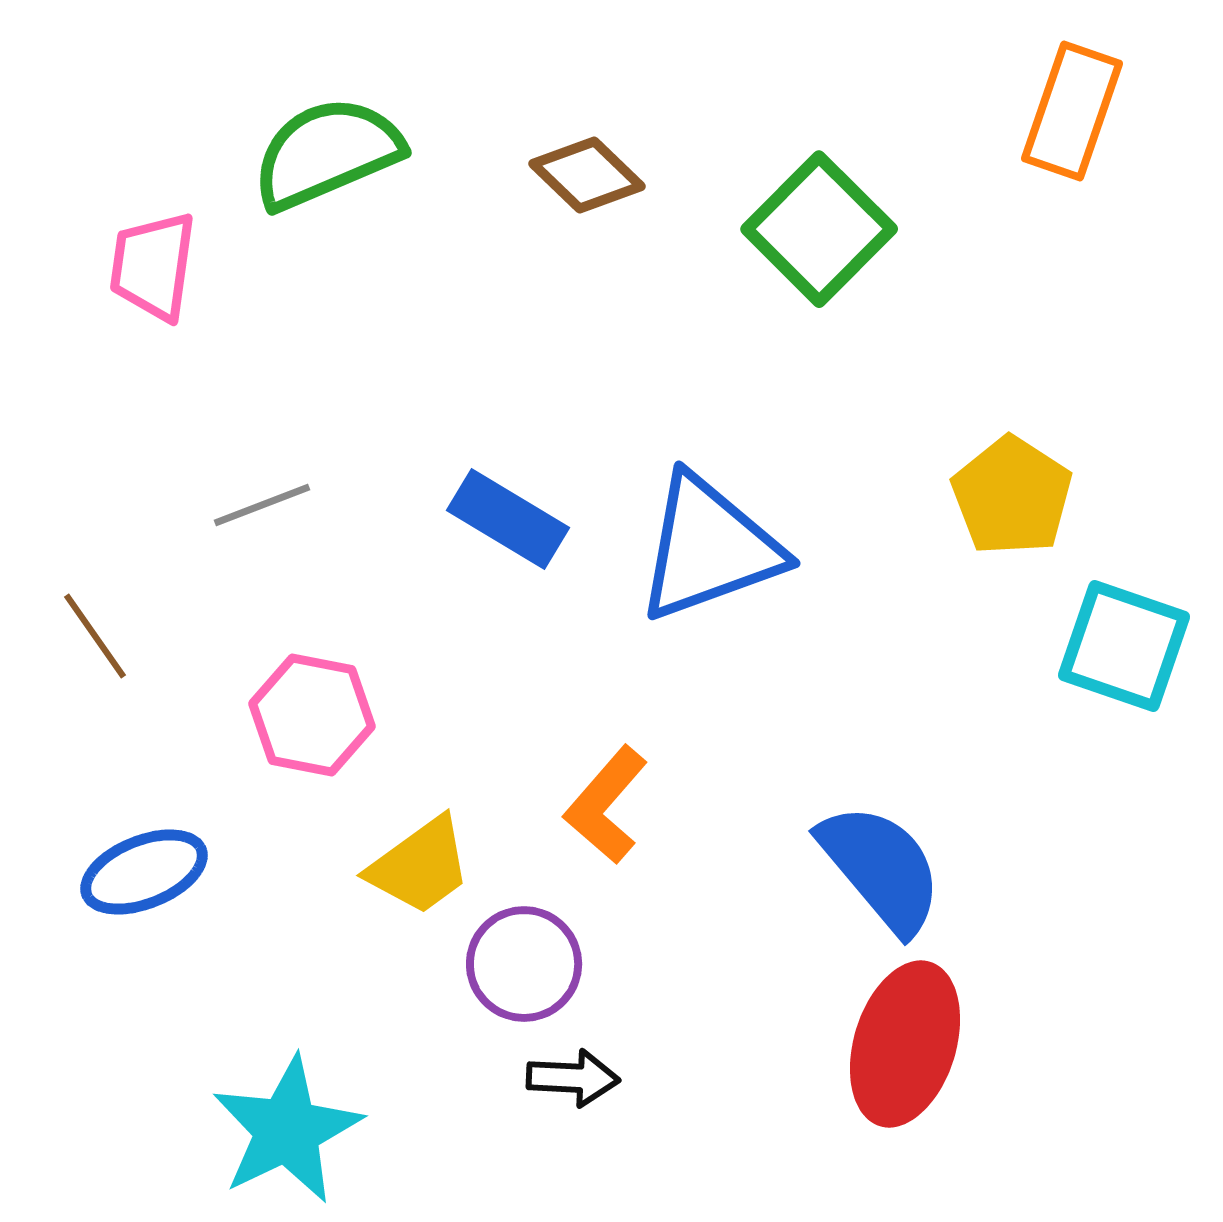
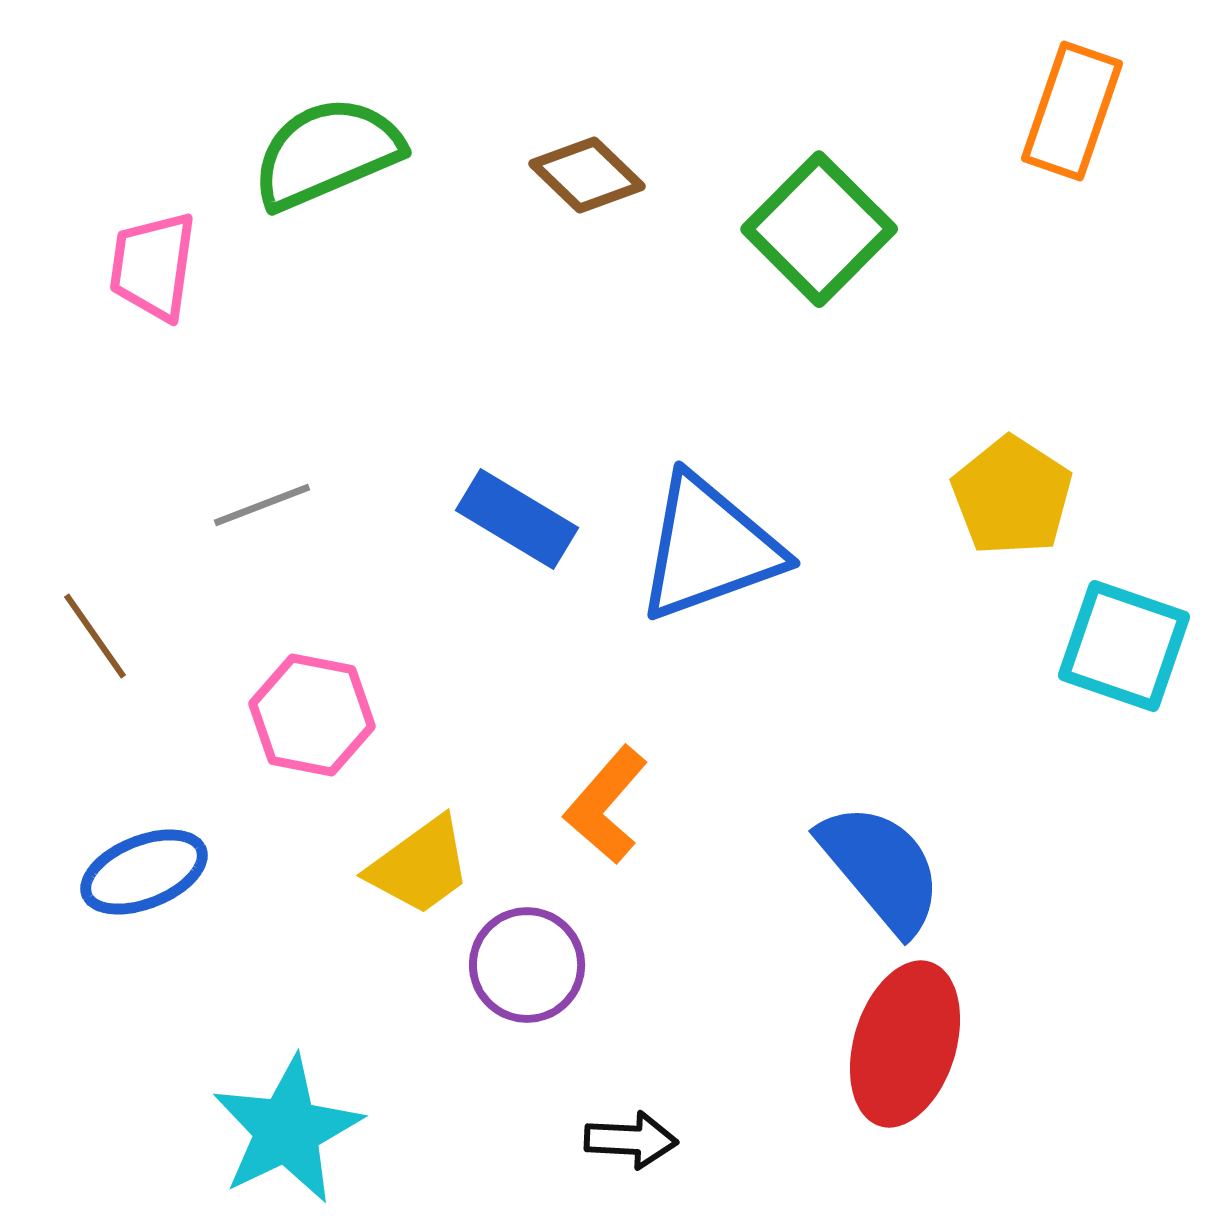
blue rectangle: moved 9 px right
purple circle: moved 3 px right, 1 px down
black arrow: moved 58 px right, 62 px down
